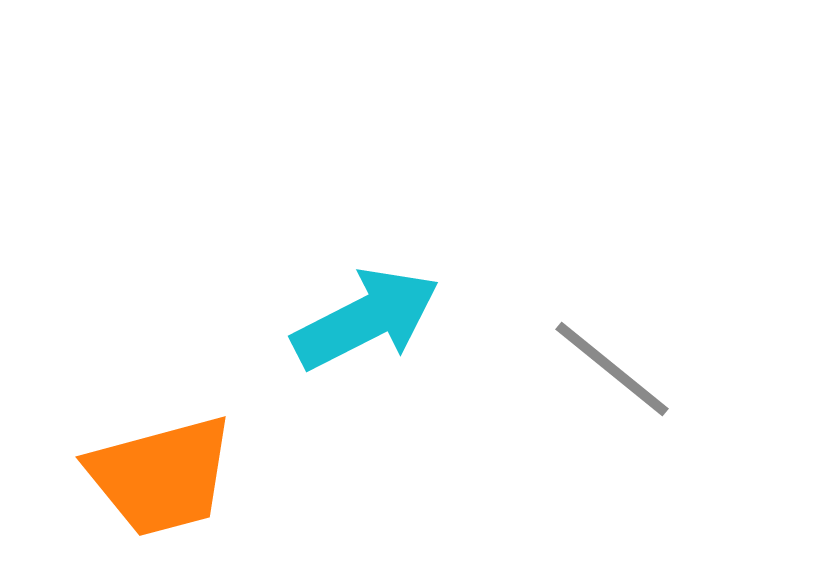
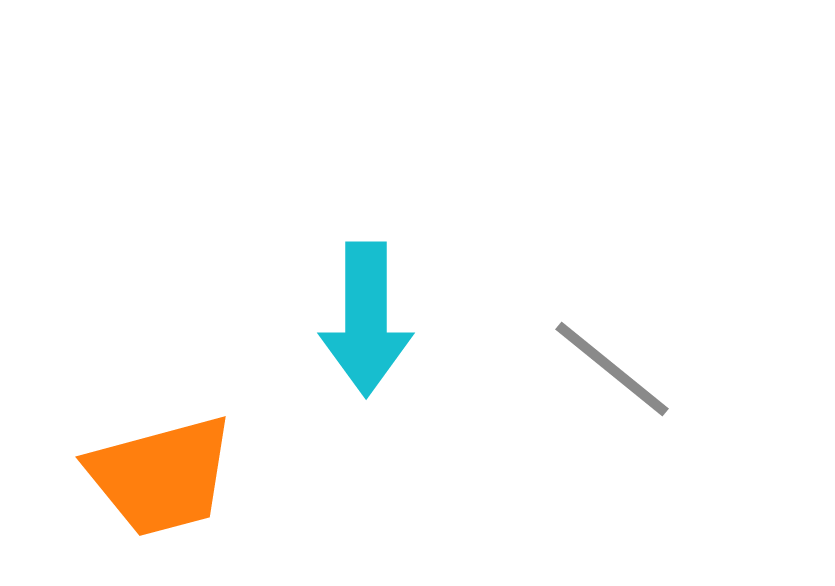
cyan arrow: rotated 117 degrees clockwise
